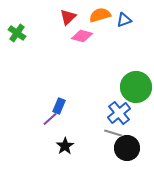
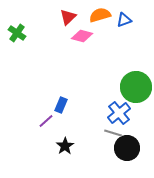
blue rectangle: moved 2 px right, 1 px up
purple line: moved 4 px left, 2 px down
